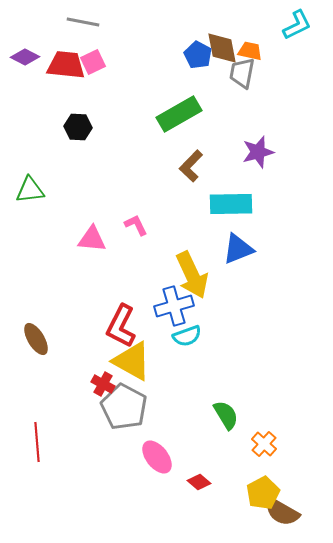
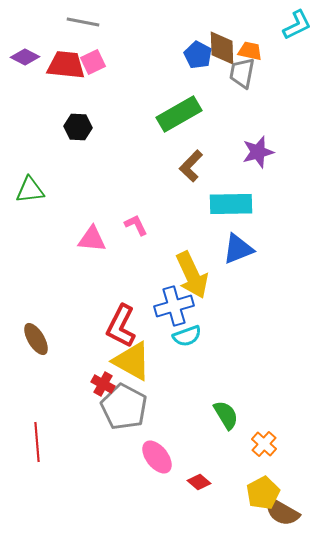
brown diamond: rotated 9 degrees clockwise
